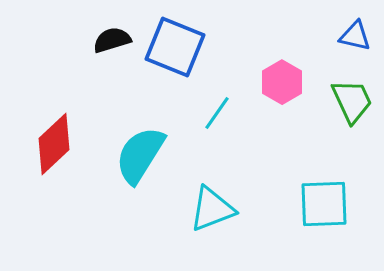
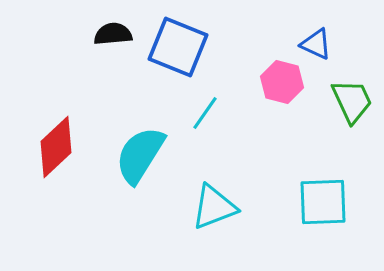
blue triangle: moved 39 px left, 8 px down; rotated 12 degrees clockwise
black semicircle: moved 1 px right, 6 px up; rotated 12 degrees clockwise
blue square: moved 3 px right
pink hexagon: rotated 15 degrees counterclockwise
cyan line: moved 12 px left
red diamond: moved 2 px right, 3 px down
cyan square: moved 1 px left, 2 px up
cyan triangle: moved 2 px right, 2 px up
